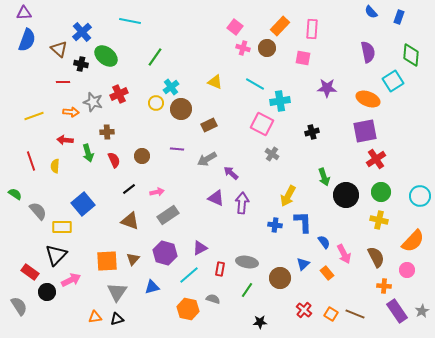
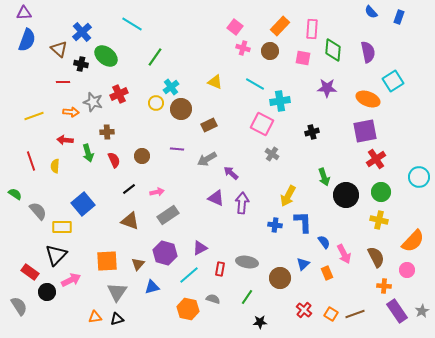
cyan line at (130, 21): moved 2 px right, 3 px down; rotated 20 degrees clockwise
brown circle at (267, 48): moved 3 px right, 3 px down
green diamond at (411, 55): moved 78 px left, 5 px up
cyan circle at (420, 196): moved 1 px left, 19 px up
brown triangle at (133, 259): moved 5 px right, 5 px down
orange rectangle at (327, 273): rotated 16 degrees clockwise
green line at (247, 290): moved 7 px down
brown line at (355, 314): rotated 42 degrees counterclockwise
